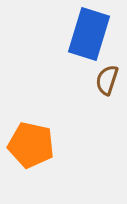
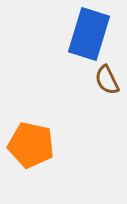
brown semicircle: rotated 44 degrees counterclockwise
